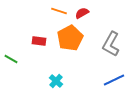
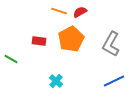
red semicircle: moved 2 px left, 1 px up
orange pentagon: moved 1 px right, 1 px down
blue line: moved 1 px down
